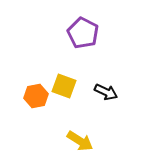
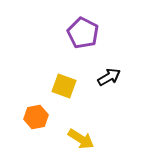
black arrow: moved 3 px right, 15 px up; rotated 55 degrees counterclockwise
orange hexagon: moved 21 px down
yellow arrow: moved 1 px right, 2 px up
